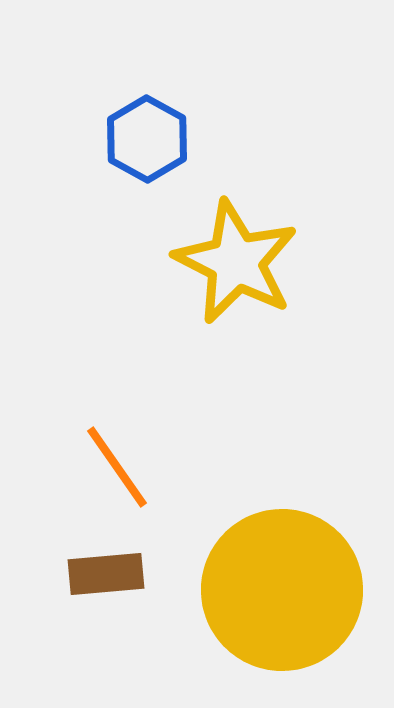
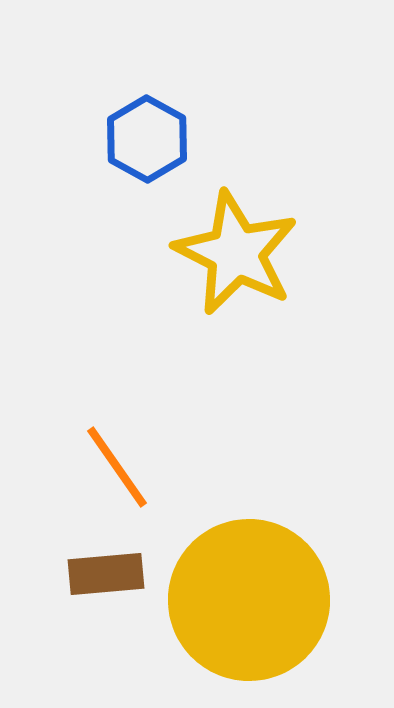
yellow star: moved 9 px up
yellow circle: moved 33 px left, 10 px down
